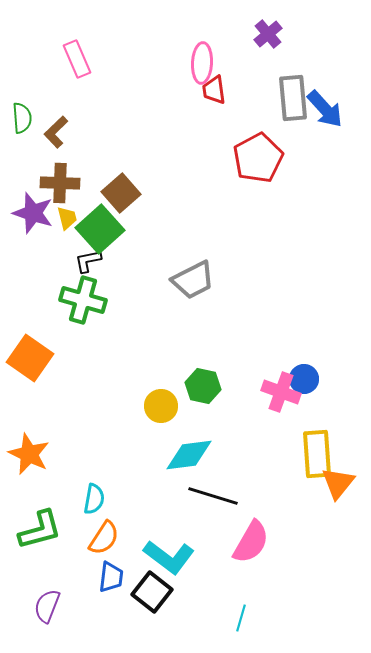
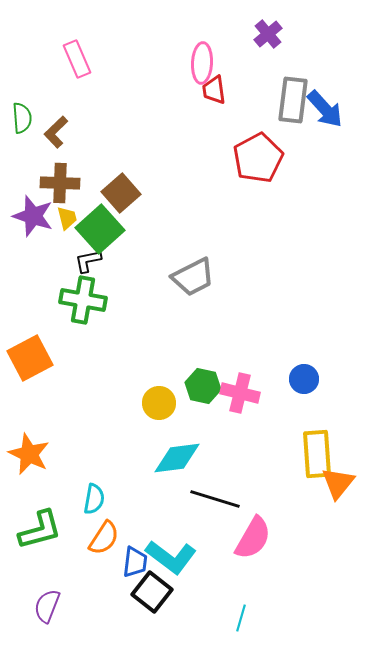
gray rectangle: moved 2 px down; rotated 12 degrees clockwise
purple star: moved 3 px down
gray trapezoid: moved 3 px up
green cross: rotated 6 degrees counterclockwise
orange square: rotated 27 degrees clockwise
pink cross: moved 41 px left, 1 px down; rotated 6 degrees counterclockwise
yellow circle: moved 2 px left, 3 px up
cyan diamond: moved 12 px left, 3 px down
black line: moved 2 px right, 3 px down
pink semicircle: moved 2 px right, 4 px up
cyan L-shape: moved 2 px right
blue trapezoid: moved 24 px right, 15 px up
